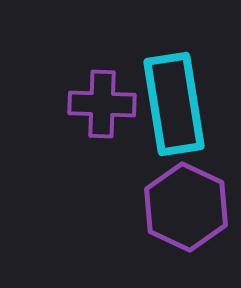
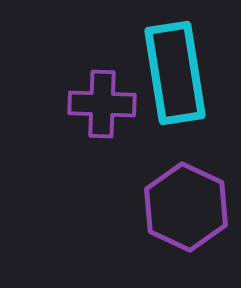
cyan rectangle: moved 1 px right, 31 px up
